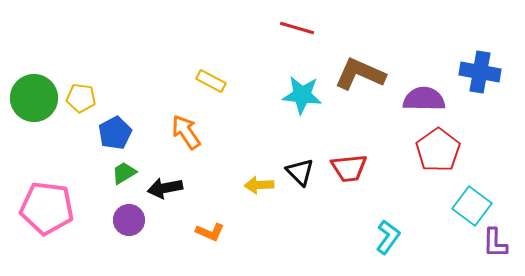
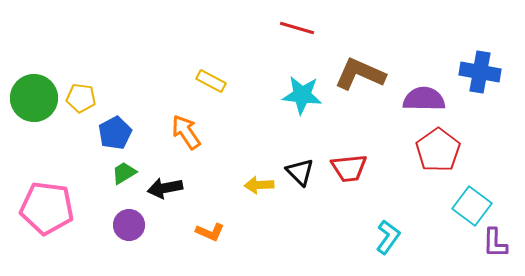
purple circle: moved 5 px down
